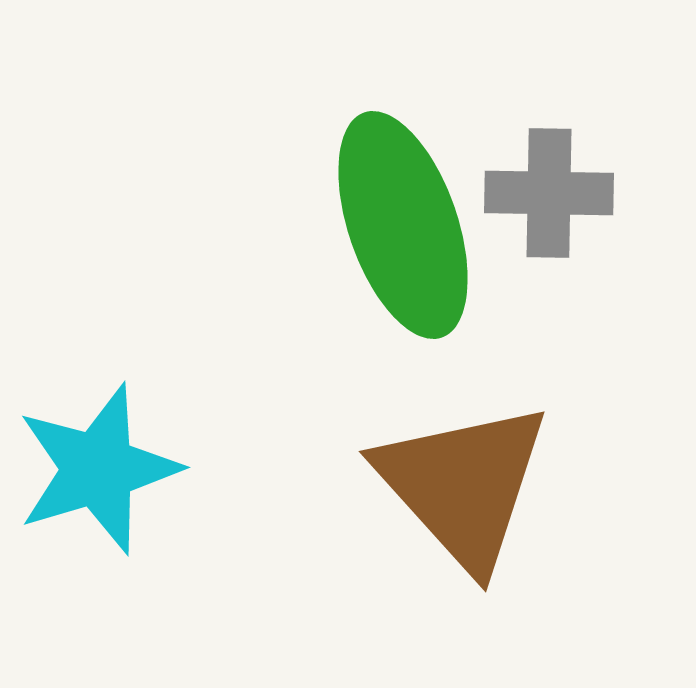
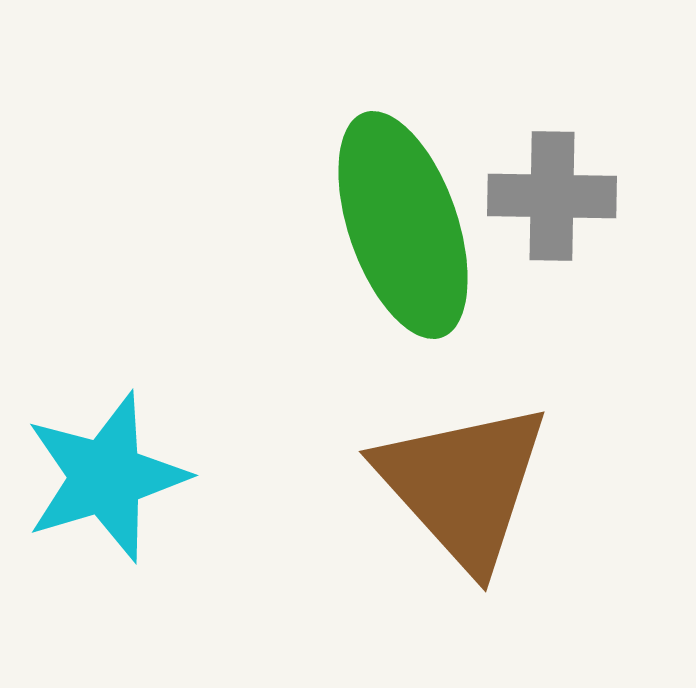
gray cross: moved 3 px right, 3 px down
cyan star: moved 8 px right, 8 px down
